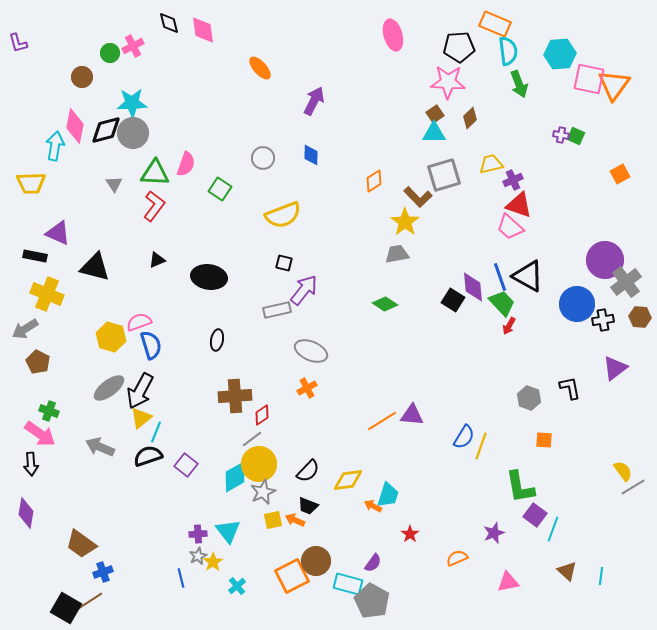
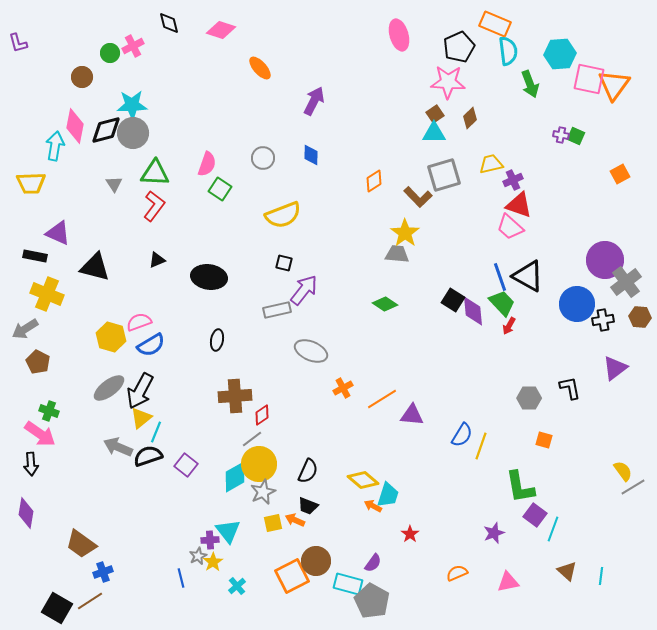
pink diamond at (203, 30): moved 18 px right; rotated 64 degrees counterclockwise
pink ellipse at (393, 35): moved 6 px right
black pentagon at (459, 47): rotated 20 degrees counterclockwise
green arrow at (519, 84): moved 11 px right
cyan star at (132, 103): moved 2 px down
pink semicircle at (186, 164): moved 21 px right
yellow star at (405, 222): moved 11 px down
gray trapezoid at (397, 254): rotated 15 degrees clockwise
purple diamond at (473, 287): moved 24 px down
blue semicircle at (151, 345): rotated 76 degrees clockwise
orange cross at (307, 388): moved 36 px right
gray hexagon at (529, 398): rotated 20 degrees counterclockwise
orange line at (382, 421): moved 22 px up
blue semicircle at (464, 437): moved 2 px left, 2 px up
orange square at (544, 440): rotated 12 degrees clockwise
gray arrow at (100, 447): moved 18 px right
black semicircle at (308, 471): rotated 20 degrees counterclockwise
yellow diamond at (348, 480): moved 15 px right; rotated 48 degrees clockwise
yellow square at (273, 520): moved 3 px down
purple cross at (198, 534): moved 12 px right, 6 px down
orange semicircle at (457, 558): moved 15 px down
black square at (66, 608): moved 9 px left
